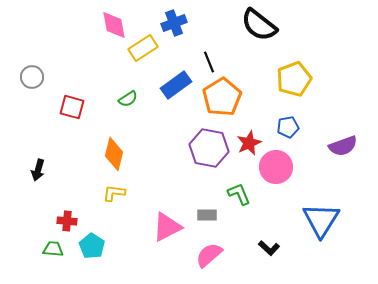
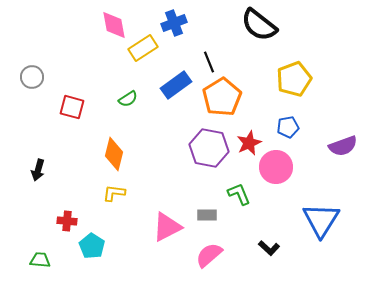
green trapezoid: moved 13 px left, 11 px down
